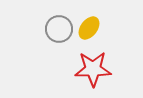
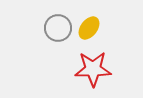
gray circle: moved 1 px left, 1 px up
